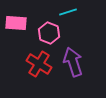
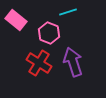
pink rectangle: moved 3 px up; rotated 35 degrees clockwise
red cross: moved 1 px up
